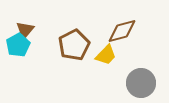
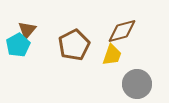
brown triangle: moved 2 px right
yellow trapezoid: moved 6 px right; rotated 25 degrees counterclockwise
gray circle: moved 4 px left, 1 px down
